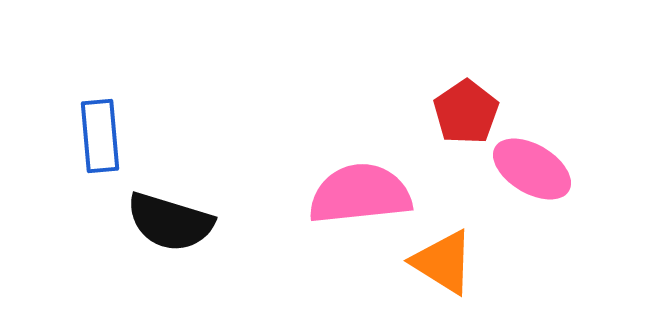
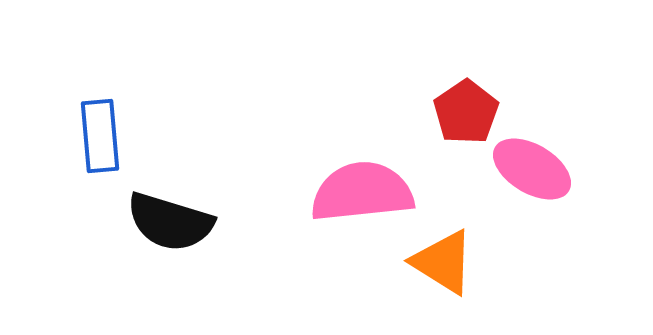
pink semicircle: moved 2 px right, 2 px up
